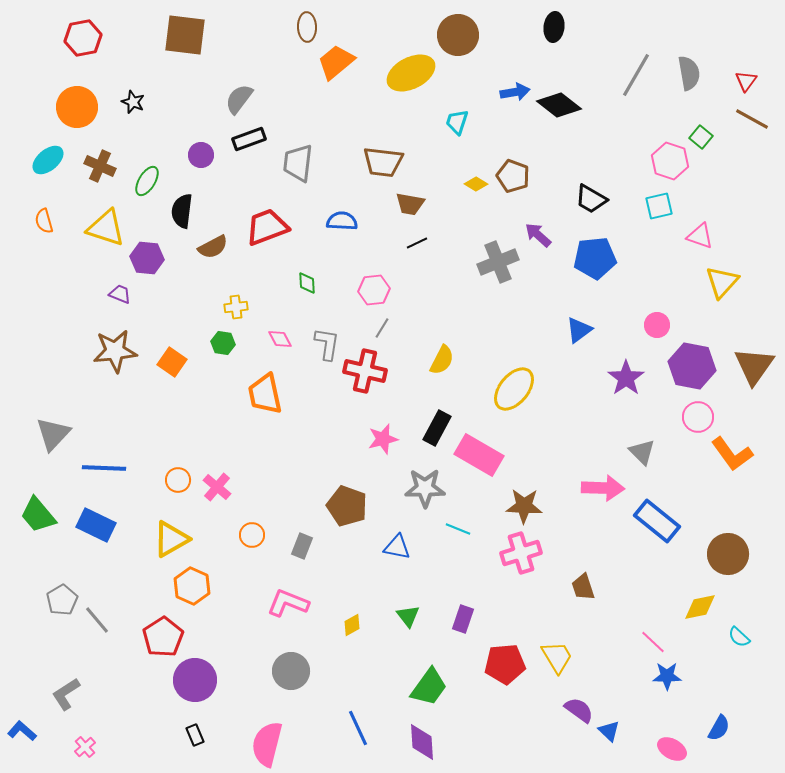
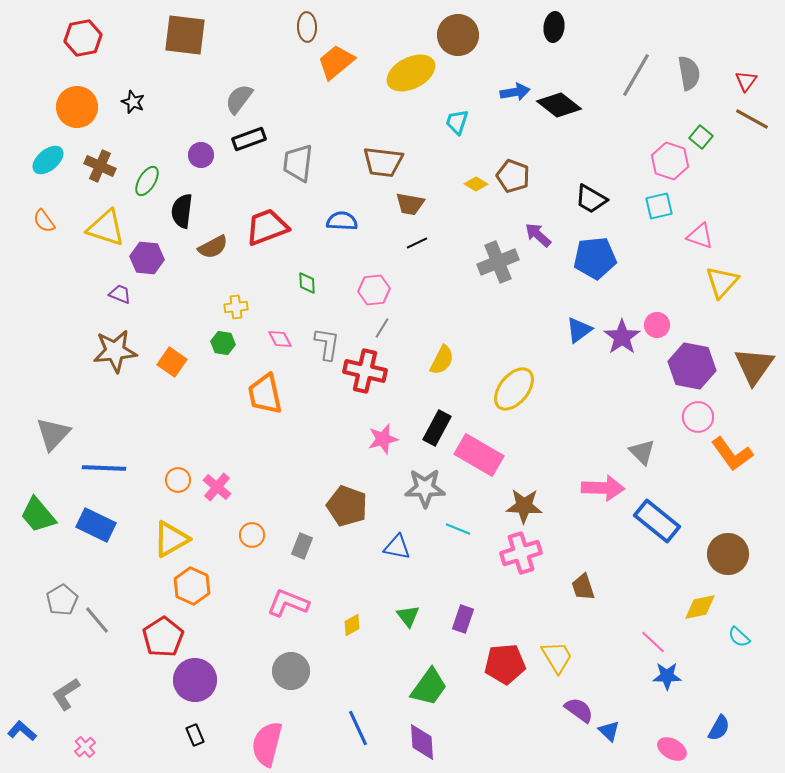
orange semicircle at (44, 221): rotated 20 degrees counterclockwise
purple star at (626, 378): moved 4 px left, 41 px up
